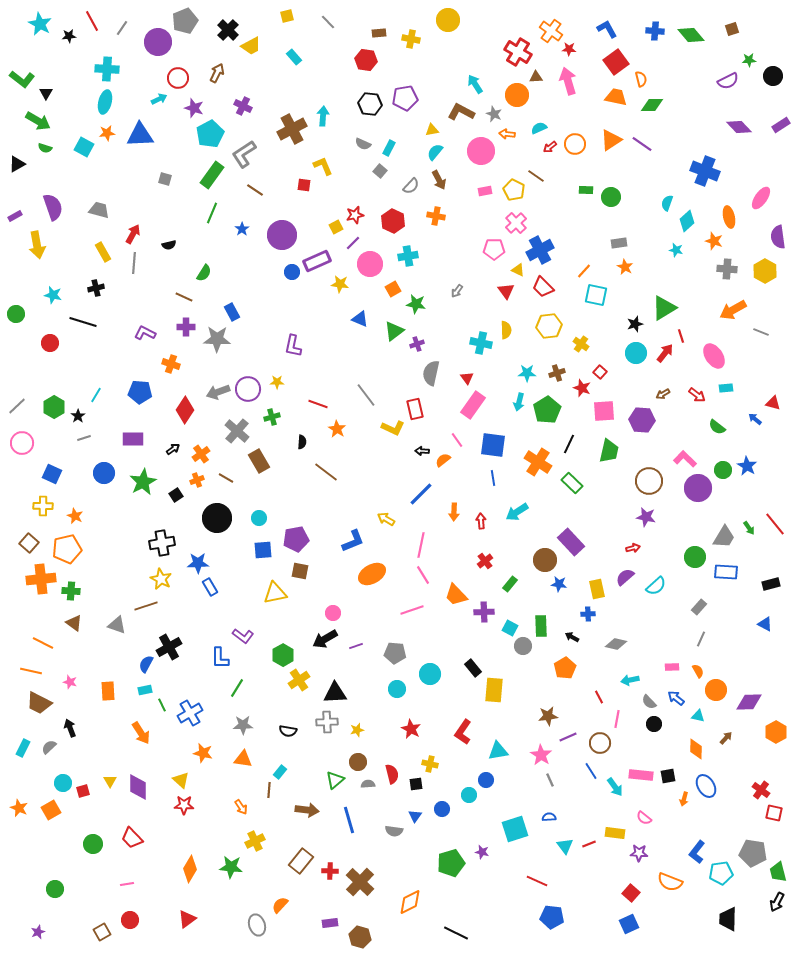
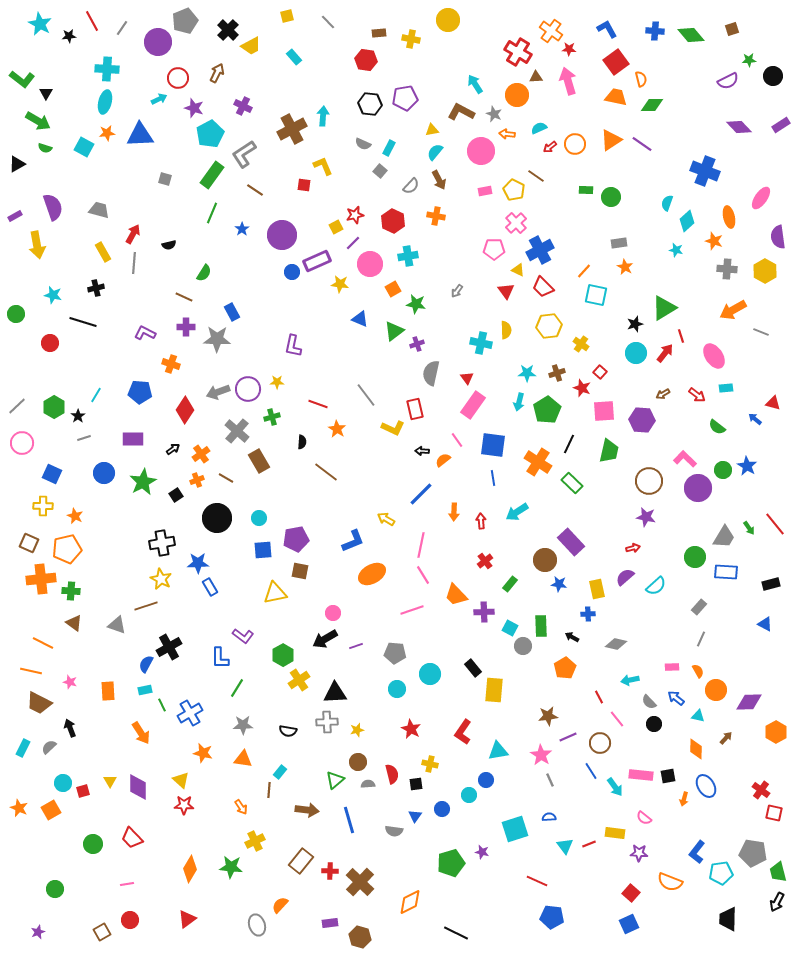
brown square at (29, 543): rotated 18 degrees counterclockwise
pink line at (617, 719): rotated 48 degrees counterclockwise
